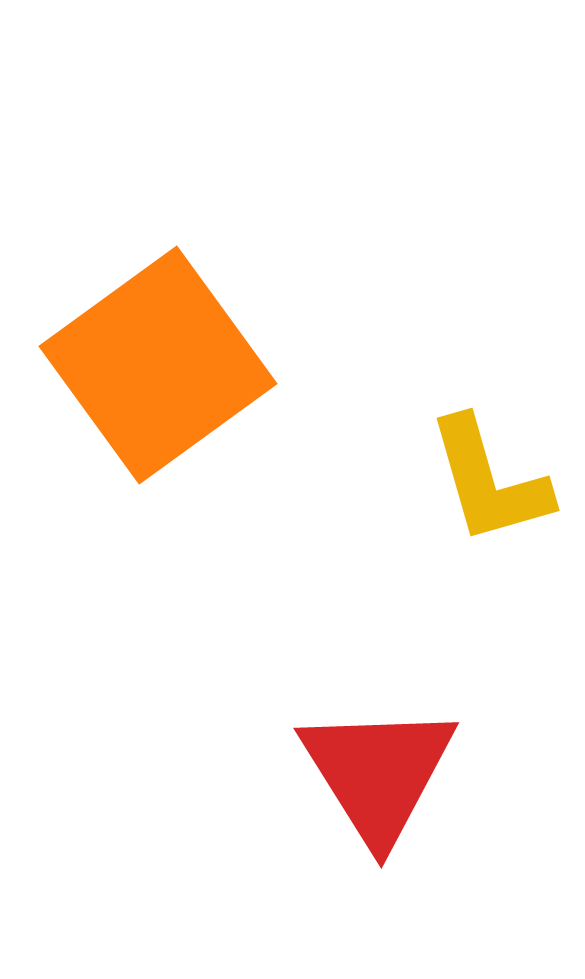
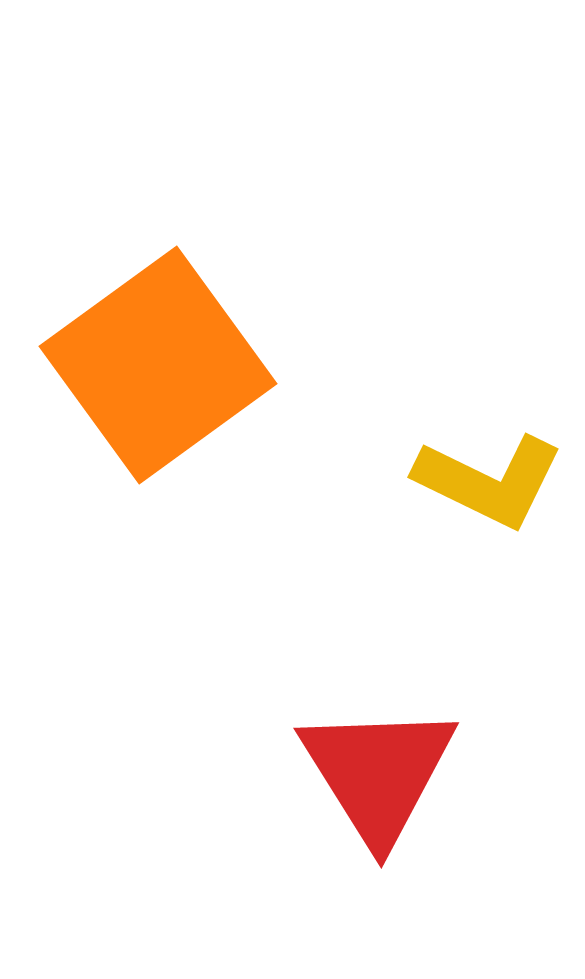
yellow L-shape: rotated 48 degrees counterclockwise
